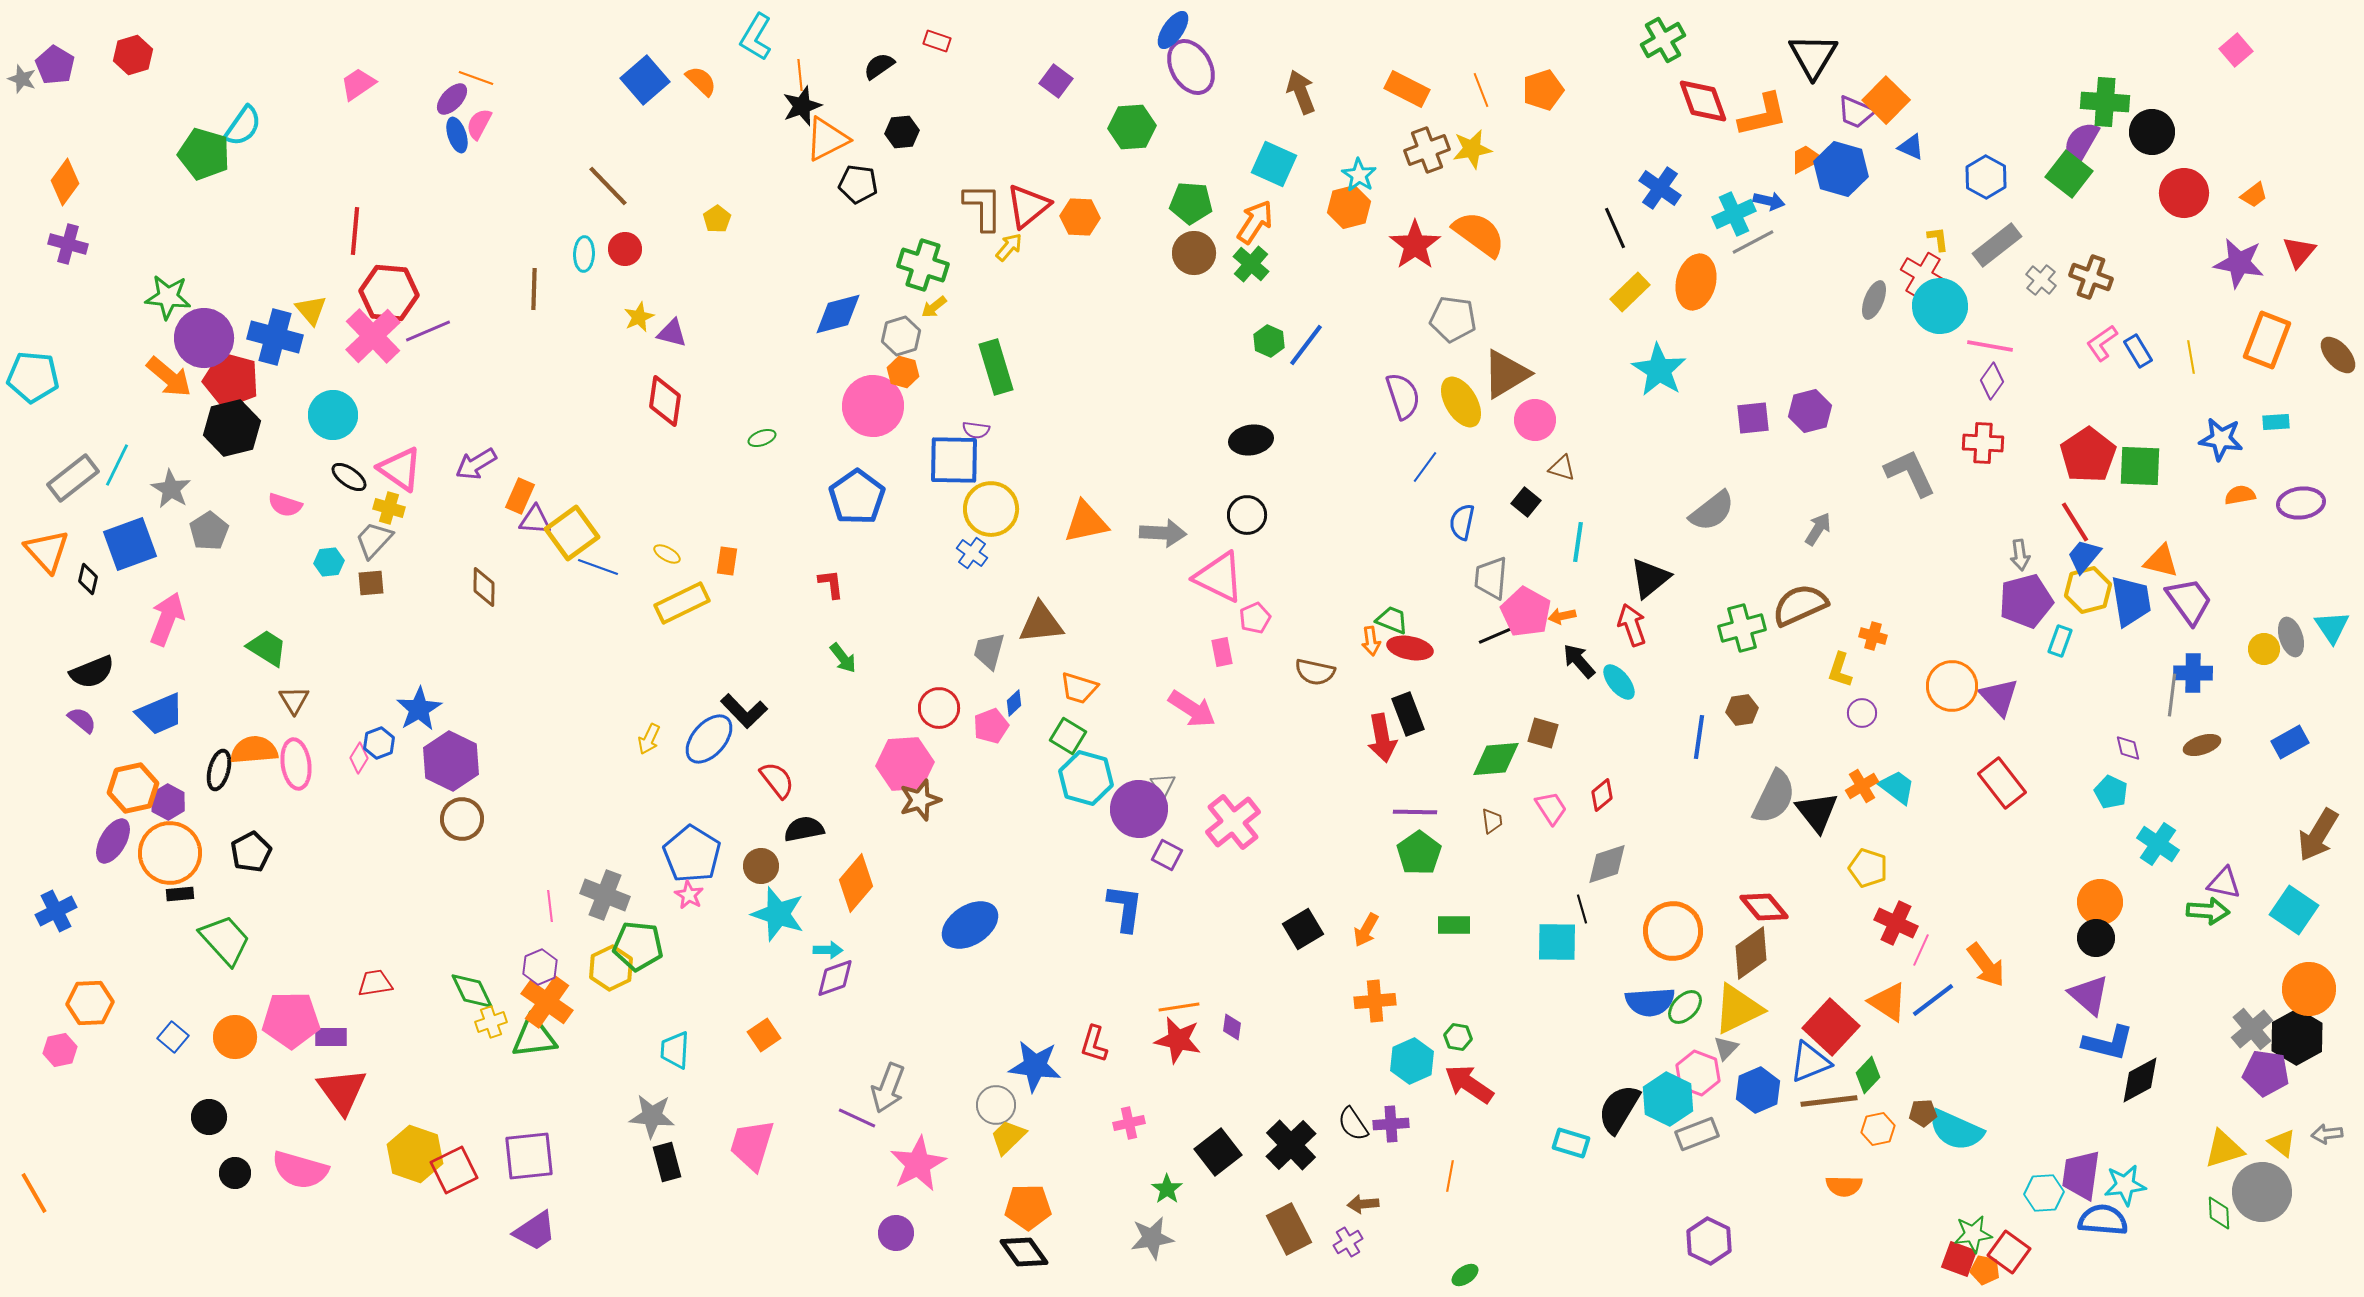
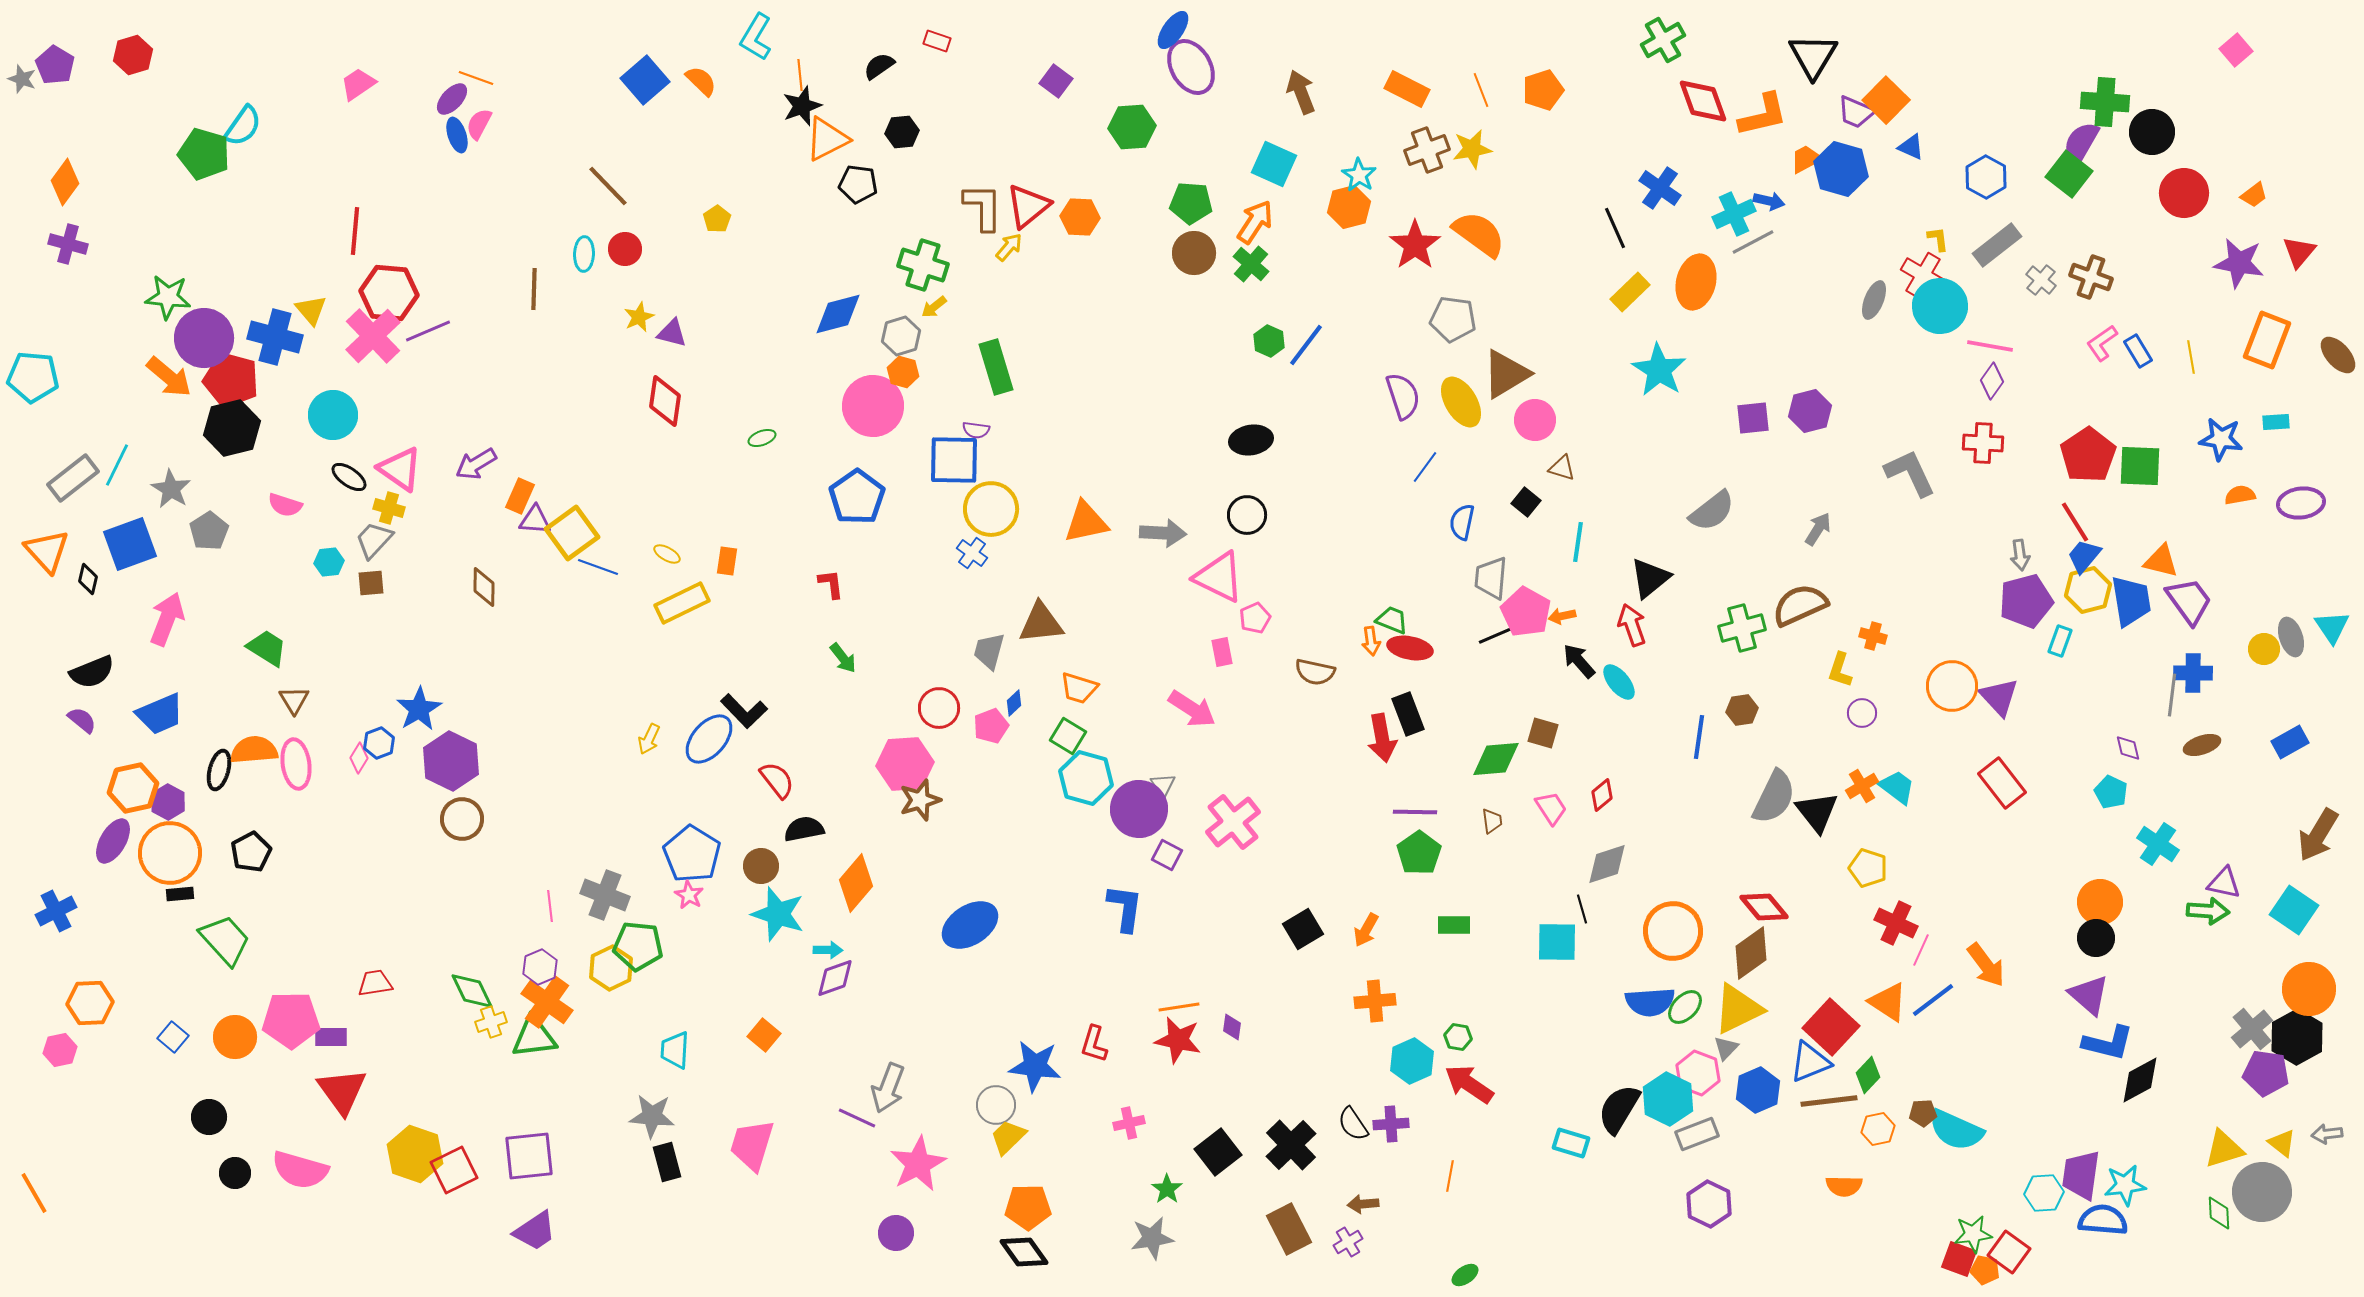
orange square at (764, 1035): rotated 16 degrees counterclockwise
purple hexagon at (1709, 1241): moved 37 px up
